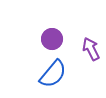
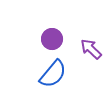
purple arrow: rotated 20 degrees counterclockwise
